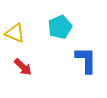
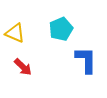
cyan pentagon: moved 1 px right, 2 px down
